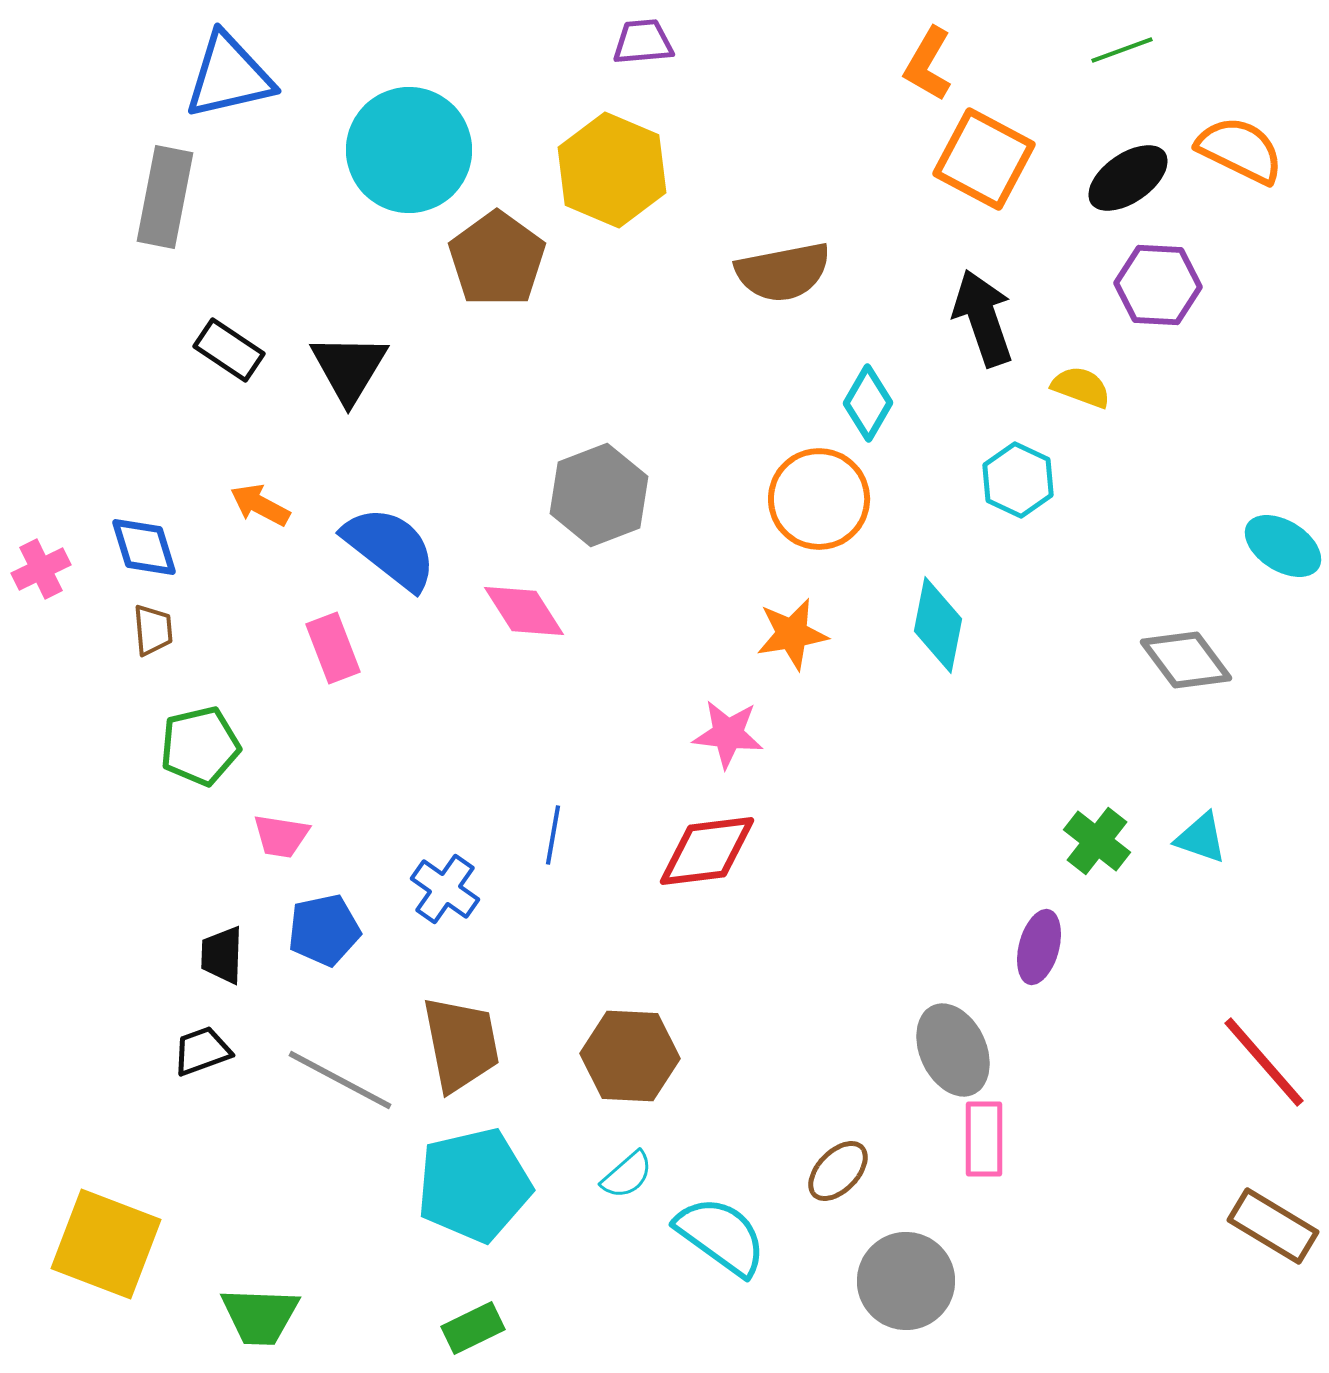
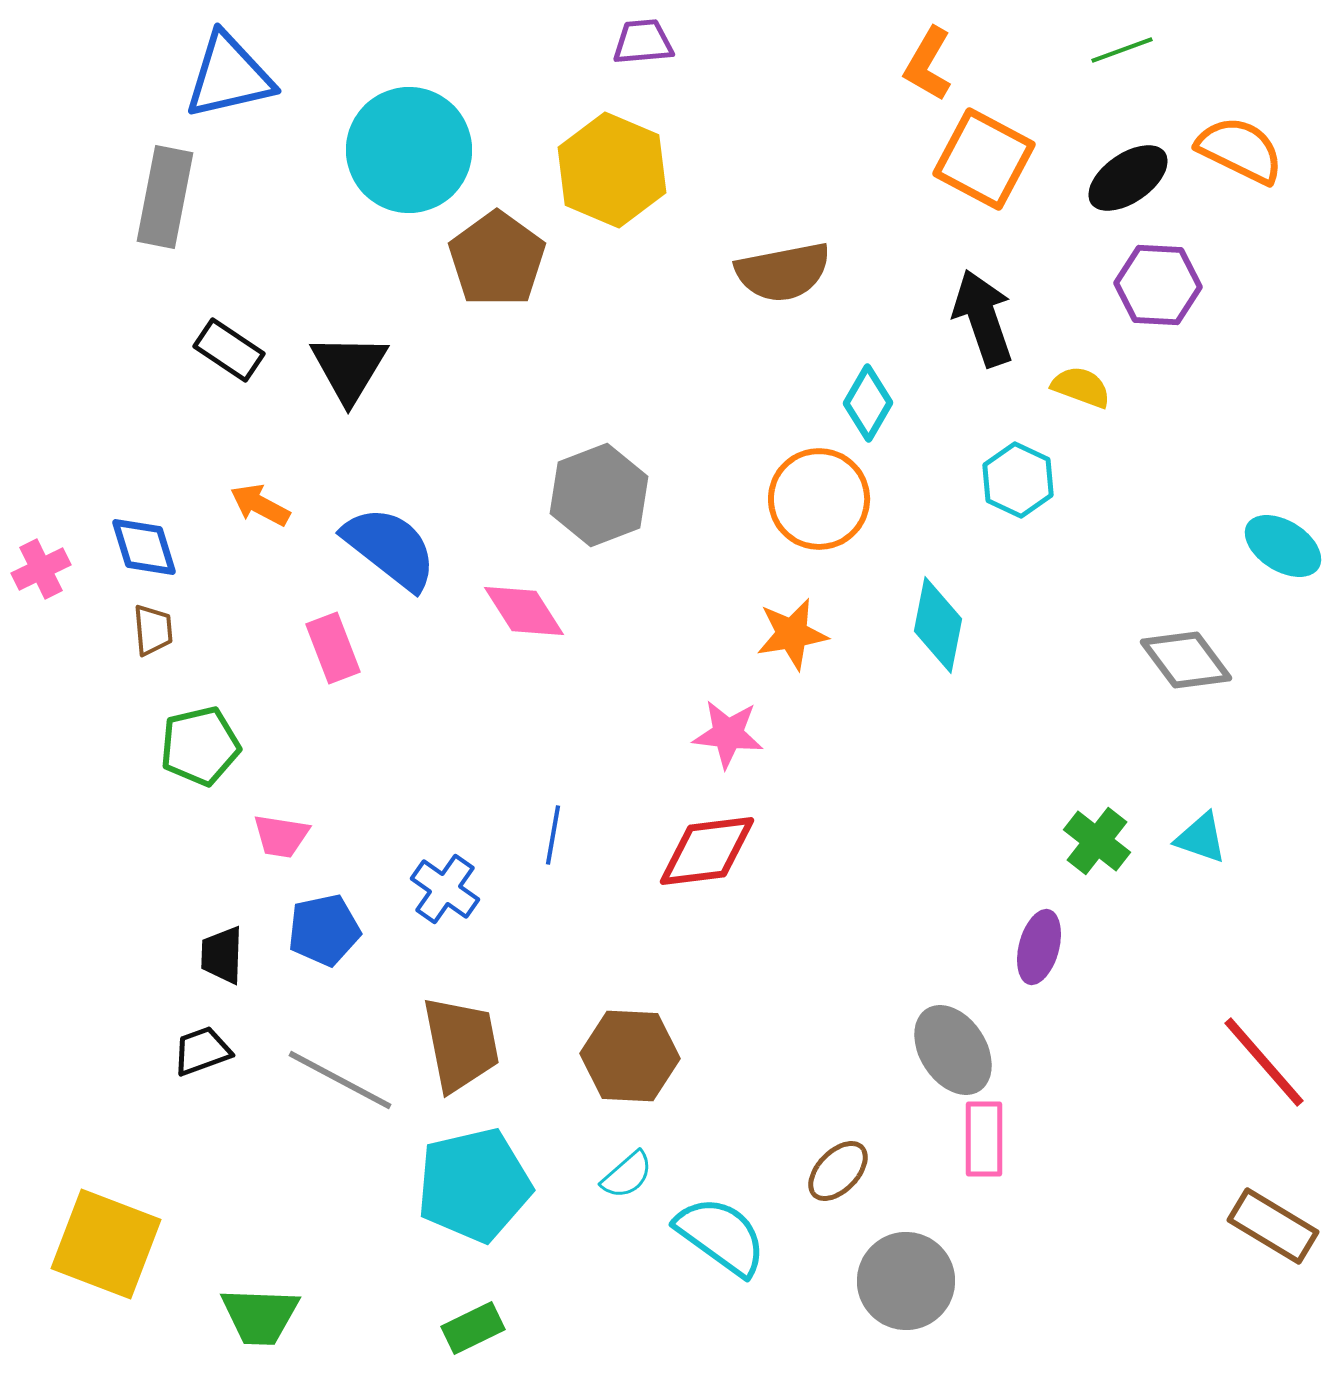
gray ellipse at (953, 1050): rotated 8 degrees counterclockwise
